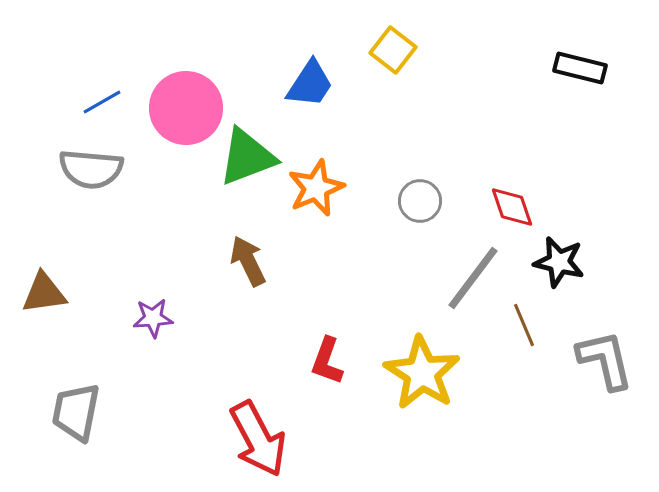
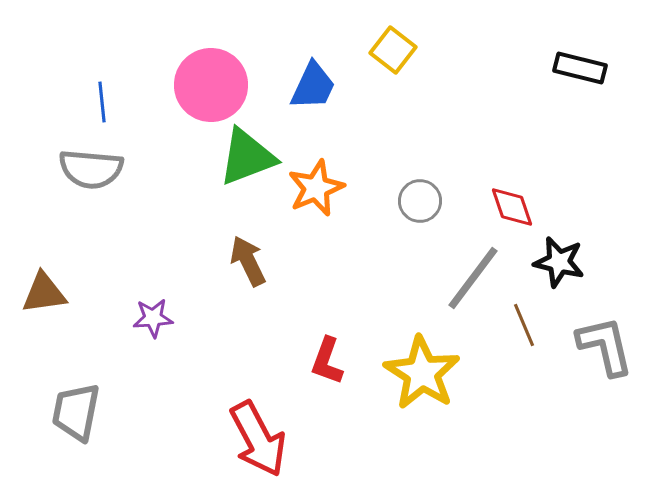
blue trapezoid: moved 3 px right, 2 px down; rotated 8 degrees counterclockwise
blue line: rotated 66 degrees counterclockwise
pink circle: moved 25 px right, 23 px up
gray L-shape: moved 14 px up
